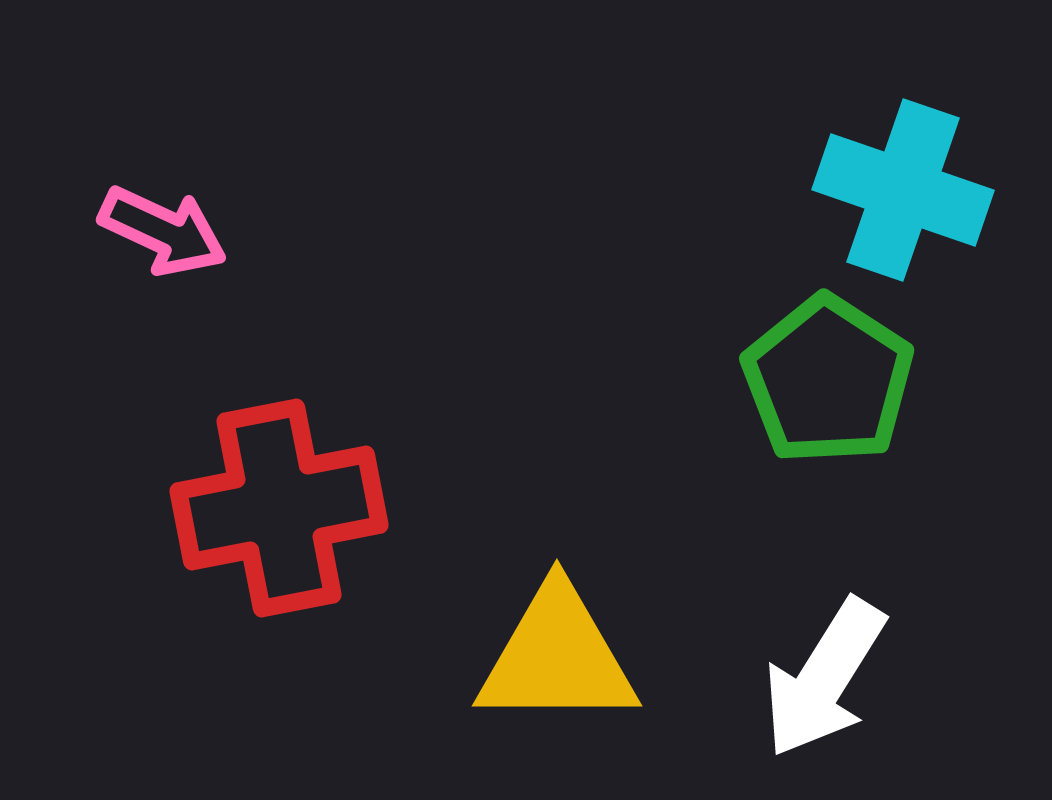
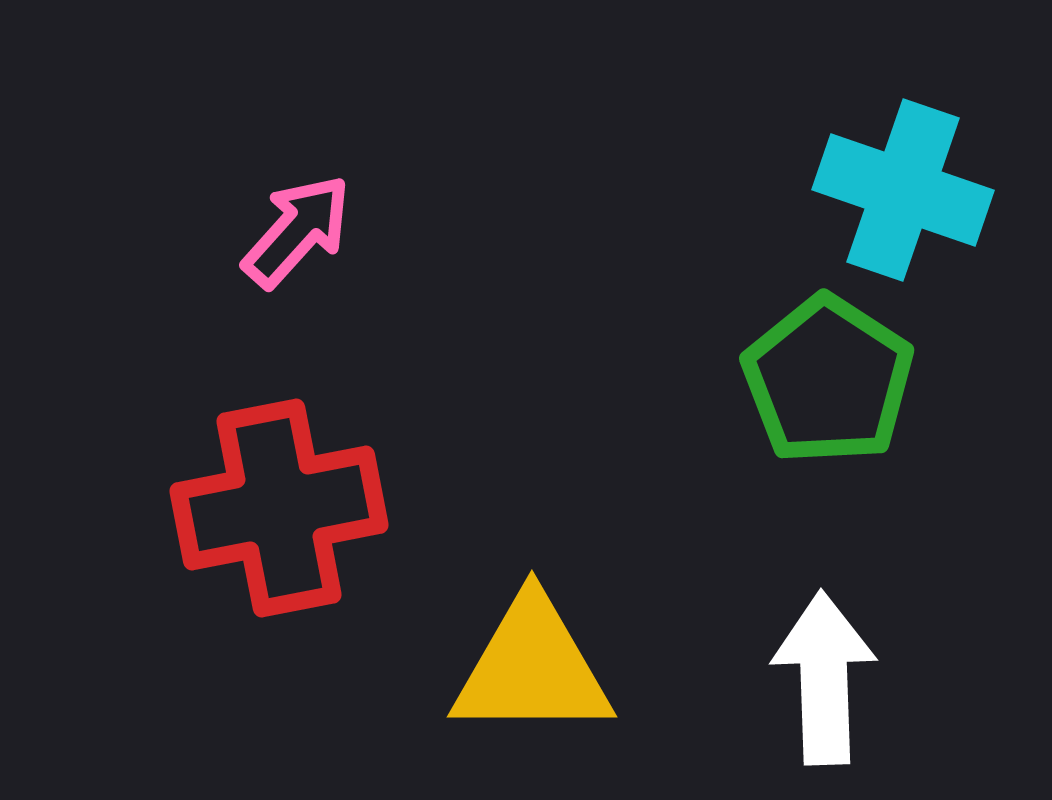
pink arrow: moved 134 px right; rotated 73 degrees counterclockwise
yellow triangle: moved 25 px left, 11 px down
white arrow: rotated 146 degrees clockwise
